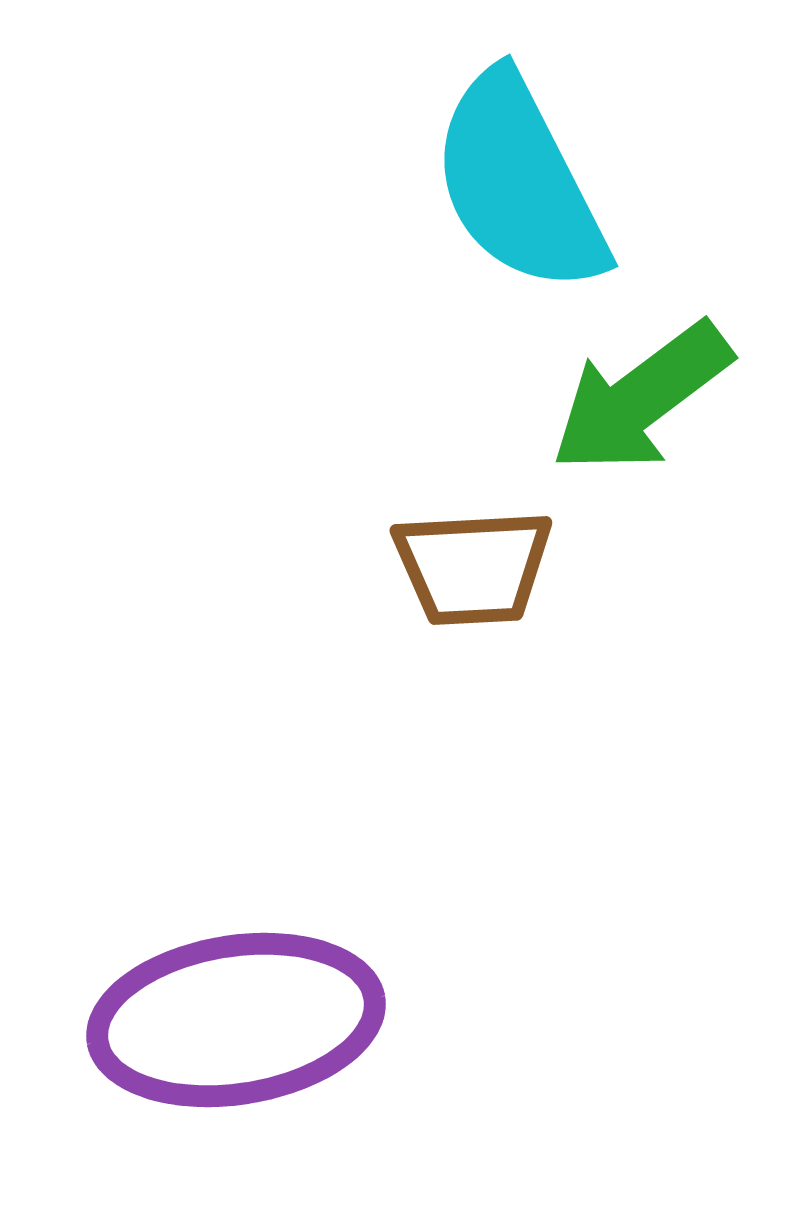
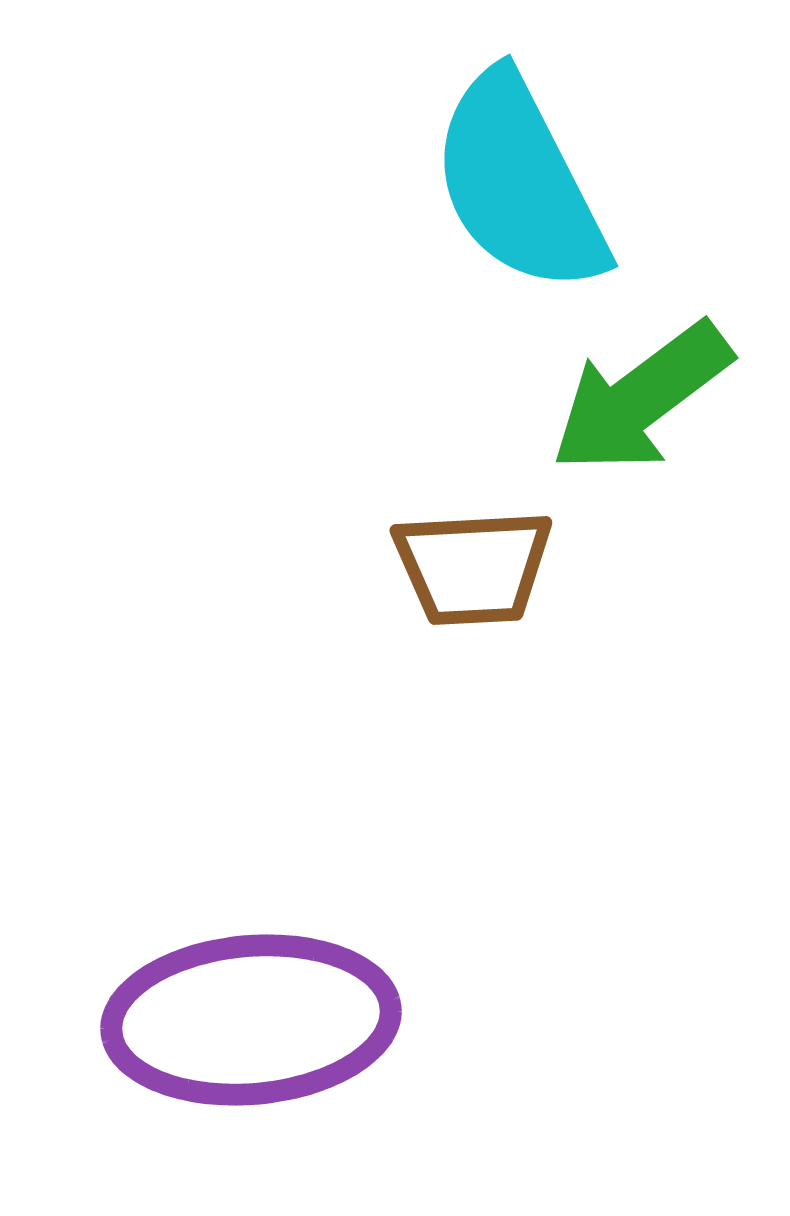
purple ellipse: moved 15 px right; rotated 4 degrees clockwise
